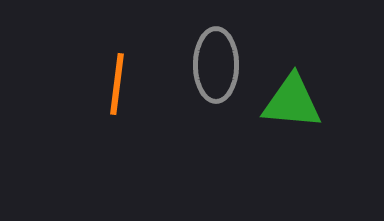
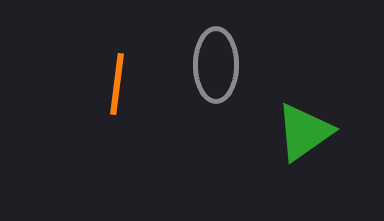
green triangle: moved 12 px right, 30 px down; rotated 40 degrees counterclockwise
